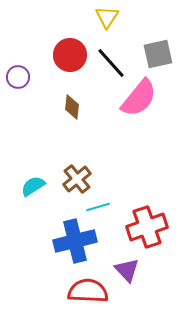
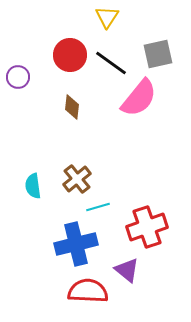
black line: rotated 12 degrees counterclockwise
cyan semicircle: rotated 65 degrees counterclockwise
blue cross: moved 1 px right, 3 px down
purple triangle: rotated 8 degrees counterclockwise
